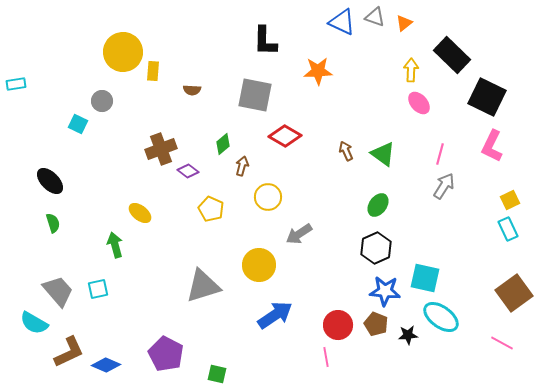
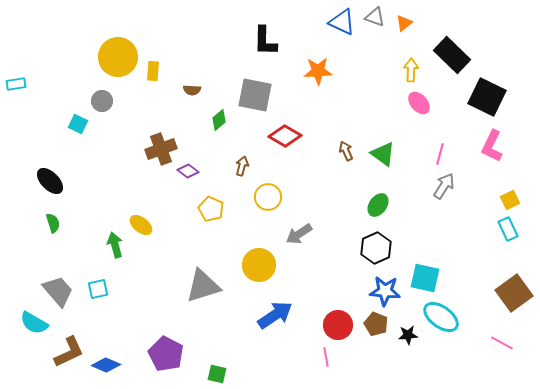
yellow circle at (123, 52): moved 5 px left, 5 px down
green diamond at (223, 144): moved 4 px left, 24 px up
yellow ellipse at (140, 213): moved 1 px right, 12 px down
